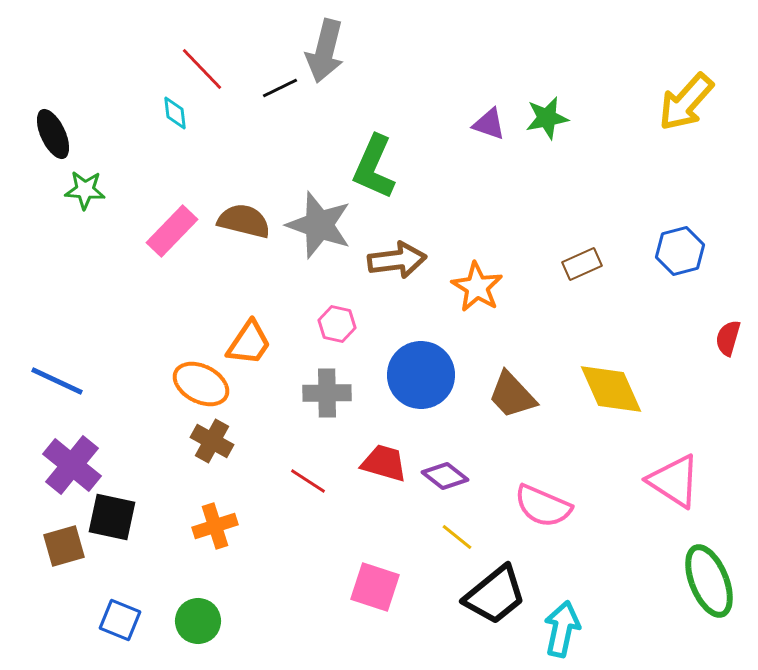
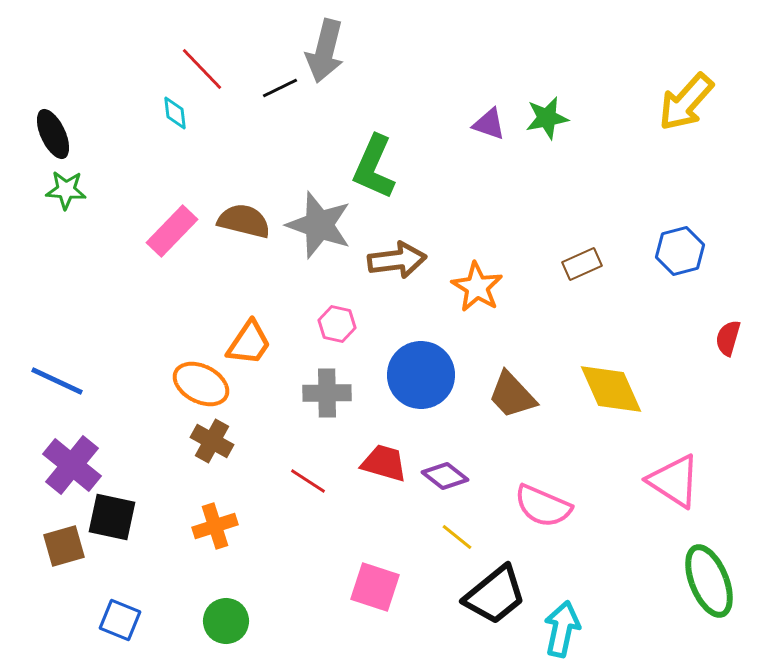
green star at (85, 190): moved 19 px left
green circle at (198, 621): moved 28 px right
